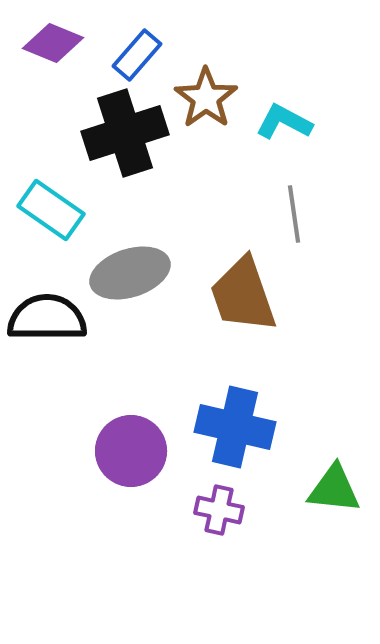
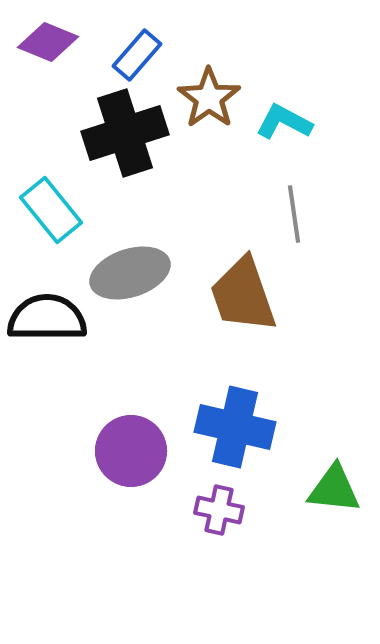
purple diamond: moved 5 px left, 1 px up
brown star: moved 3 px right
cyan rectangle: rotated 16 degrees clockwise
